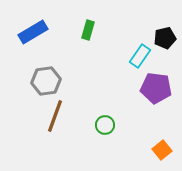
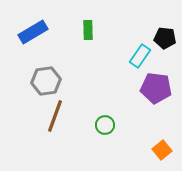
green rectangle: rotated 18 degrees counterclockwise
black pentagon: rotated 20 degrees clockwise
